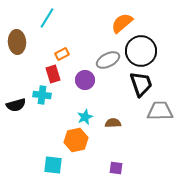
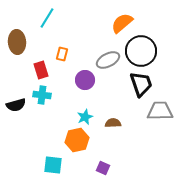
orange rectangle: rotated 48 degrees counterclockwise
red rectangle: moved 12 px left, 4 px up
orange hexagon: moved 1 px right
purple square: moved 13 px left; rotated 16 degrees clockwise
